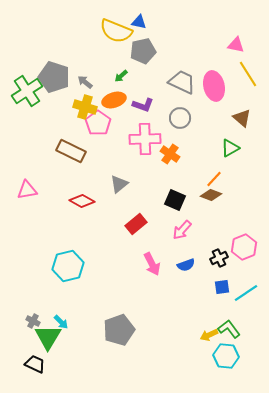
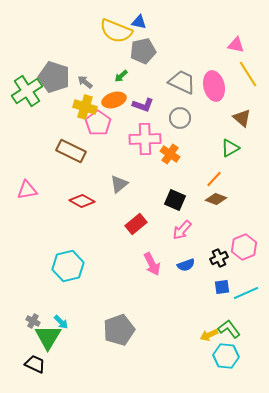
brown diamond at (211, 195): moved 5 px right, 4 px down
cyan line at (246, 293): rotated 10 degrees clockwise
